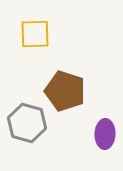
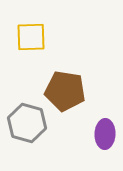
yellow square: moved 4 px left, 3 px down
brown pentagon: rotated 9 degrees counterclockwise
